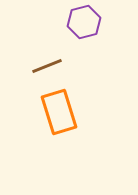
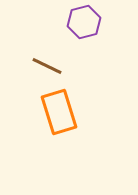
brown line: rotated 48 degrees clockwise
